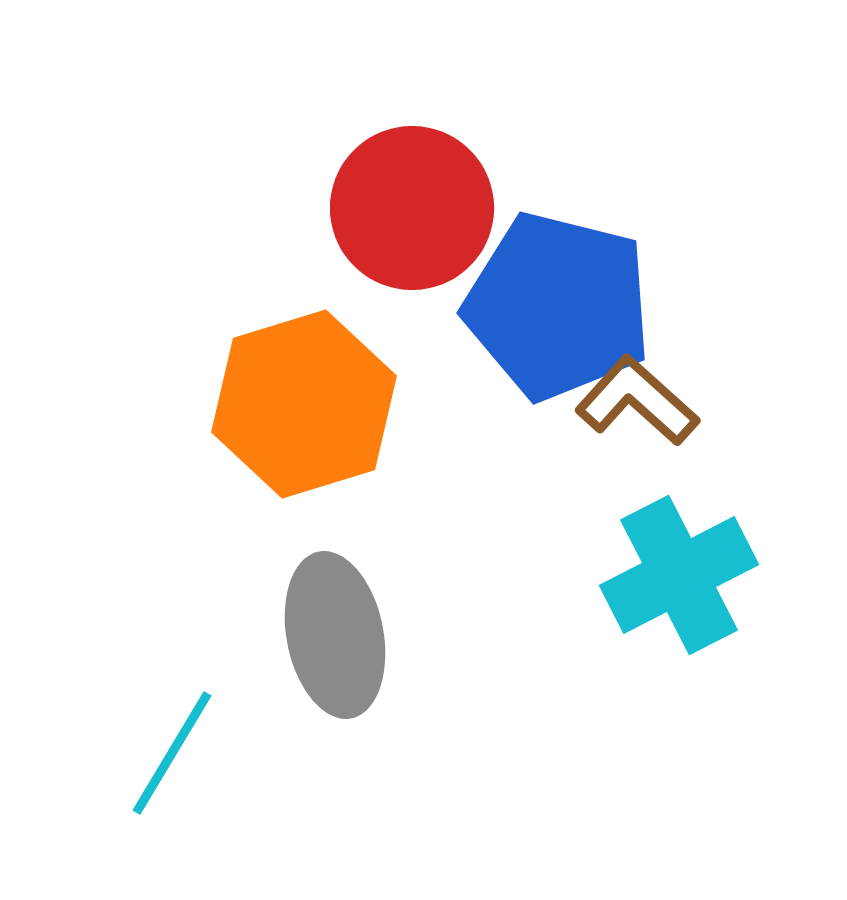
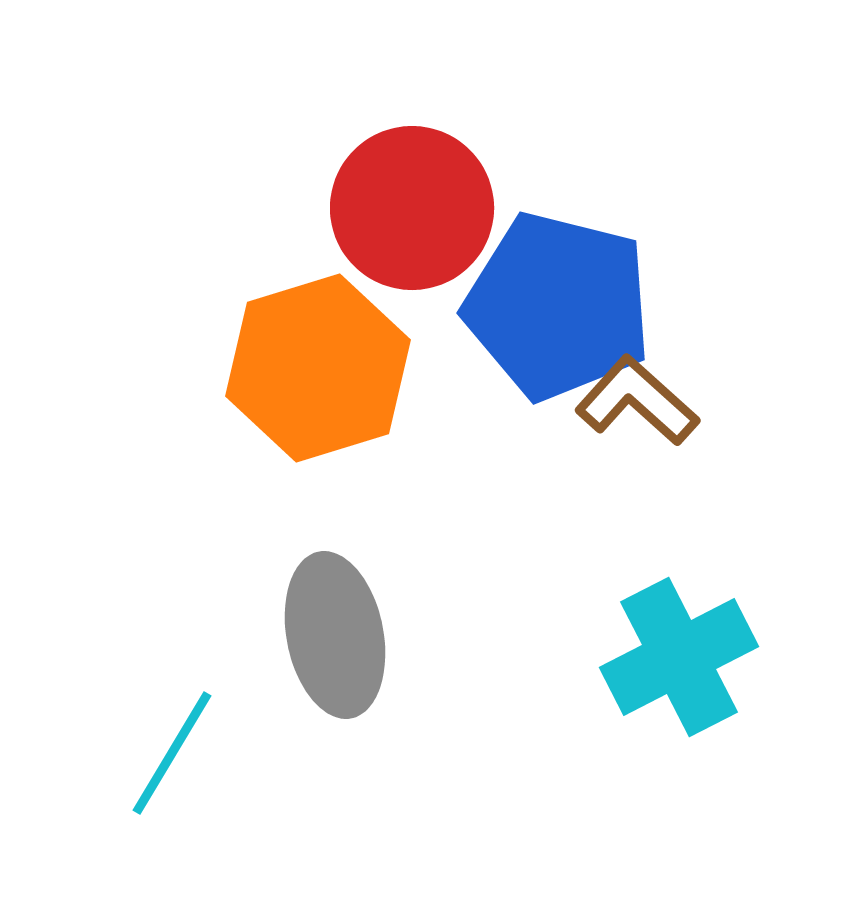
orange hexagon: moved 14 px right, 36 px up
cyan cross: moved 82 px down
